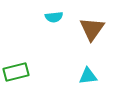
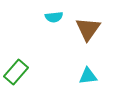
brown triangle: moved 4 px left
green rectangle: rotated 35 degrees counterclockwise
